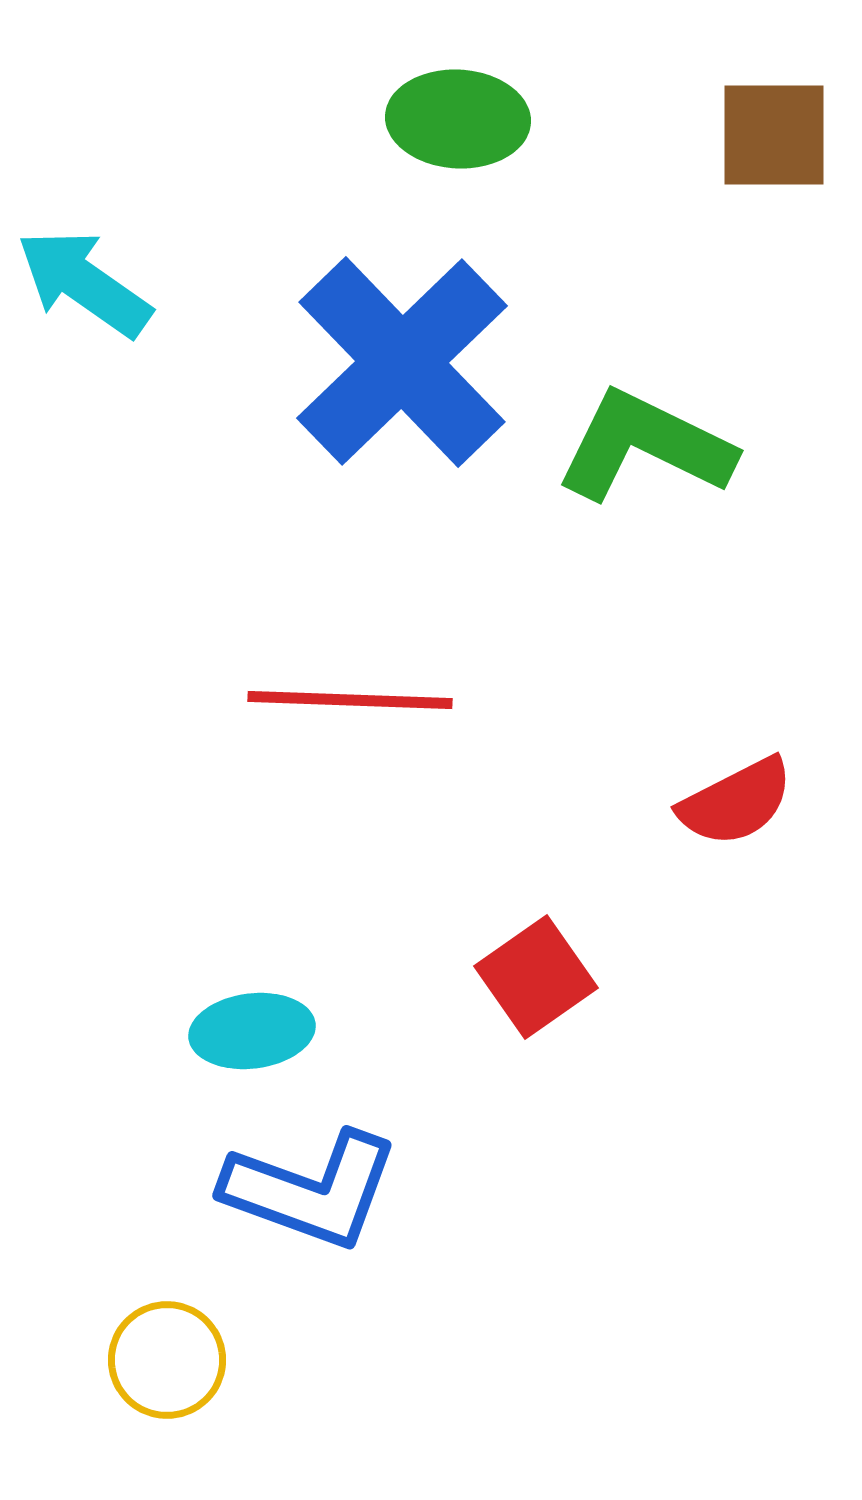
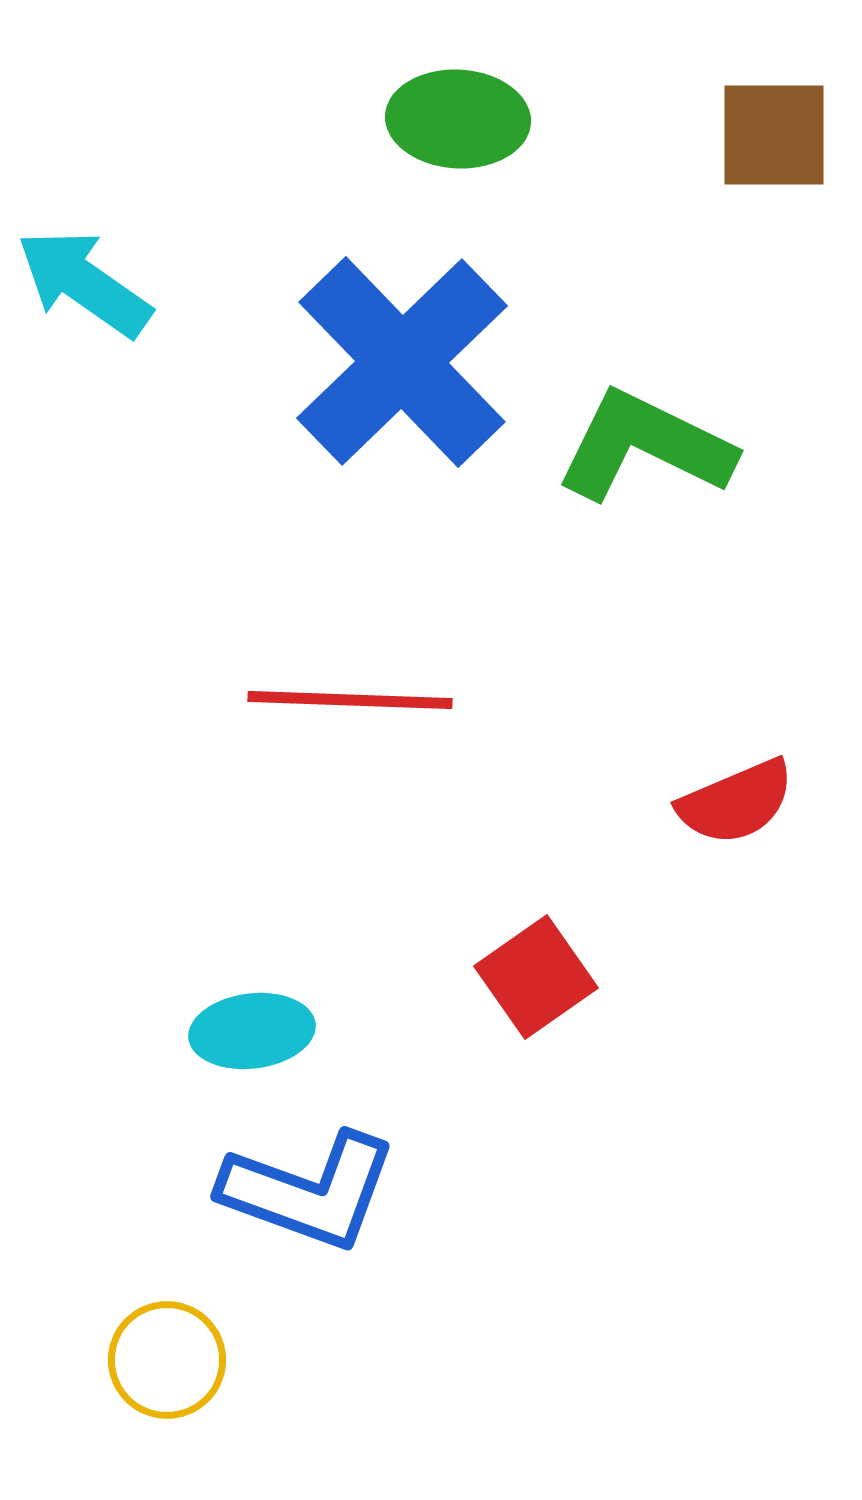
red semicircle: rotated 4 degrees clockwise
blue L-shape: moved 2 px left, 1 px down
